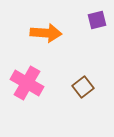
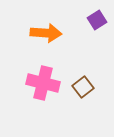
purple square: rotated 18 degrees counterclockwise
pink cross: moved 16 px right; rotated 16 degrees counterclockwise
